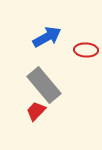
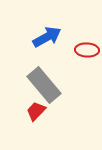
red ellipse: moved 1 px right
